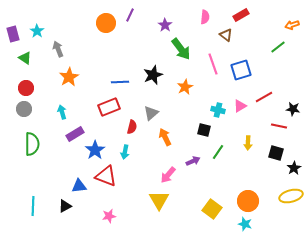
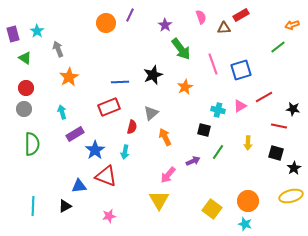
pink semicircle at (205, 17): moved 4 px left; rotated 24 degrees counterclockwise
brown triangle at (226, 35): moved 2 px left, 7 px up; rotated 40 degrees counterclockwise
